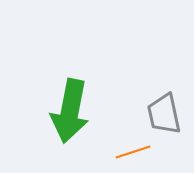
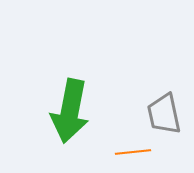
orange line: rotated 12 degrees clockwise
